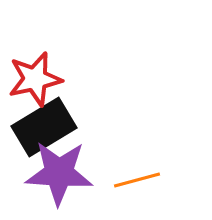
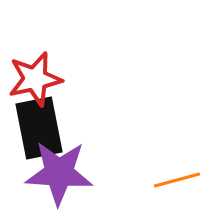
black rectangle: moved 5 px left, 1 px down; rotated 70 degrees counterclockwise
orange line: moved 40 px right
